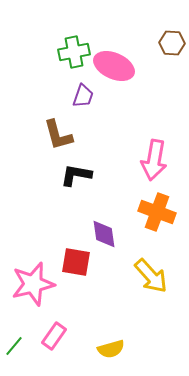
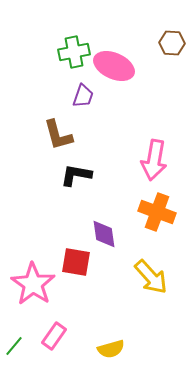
yellow arrow: moved 1 px down
pink star: rotated 24 degrees counterclockwise
